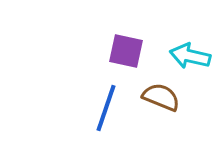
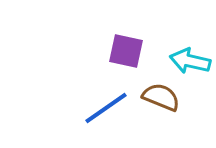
cyan arrow: moved 5 px down
blue line: rotated 36 degrees clockwise
